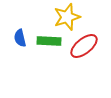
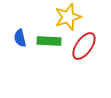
yellow star: moved 1 px right
red ellipse: rotated 16 degrees counterclockwise
